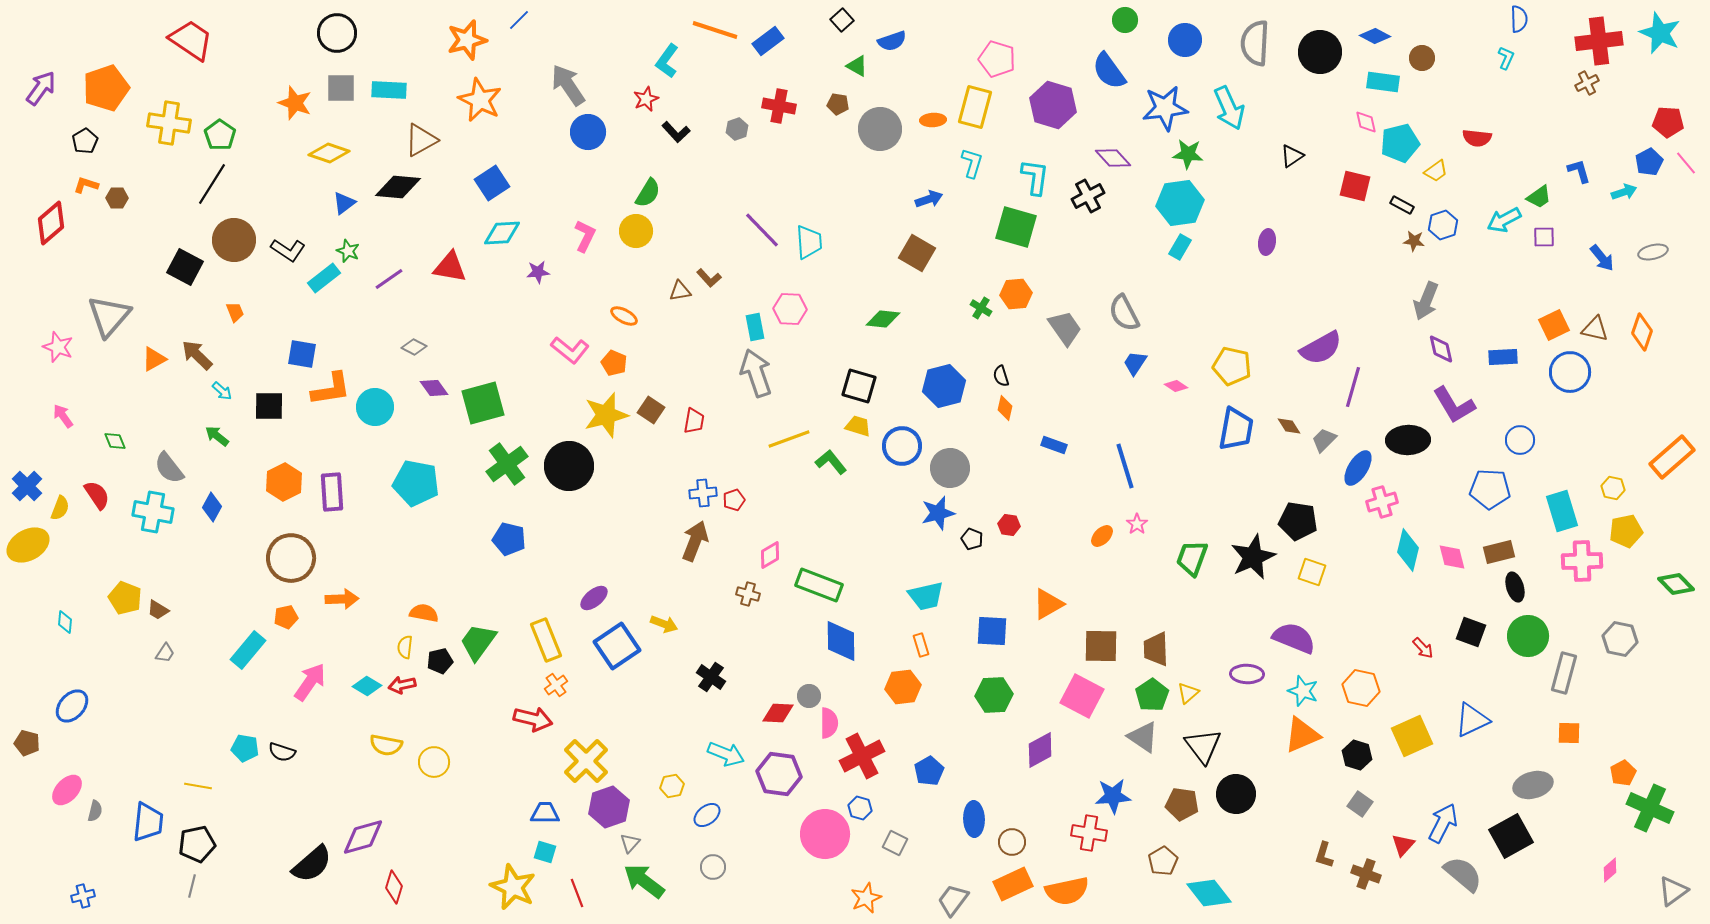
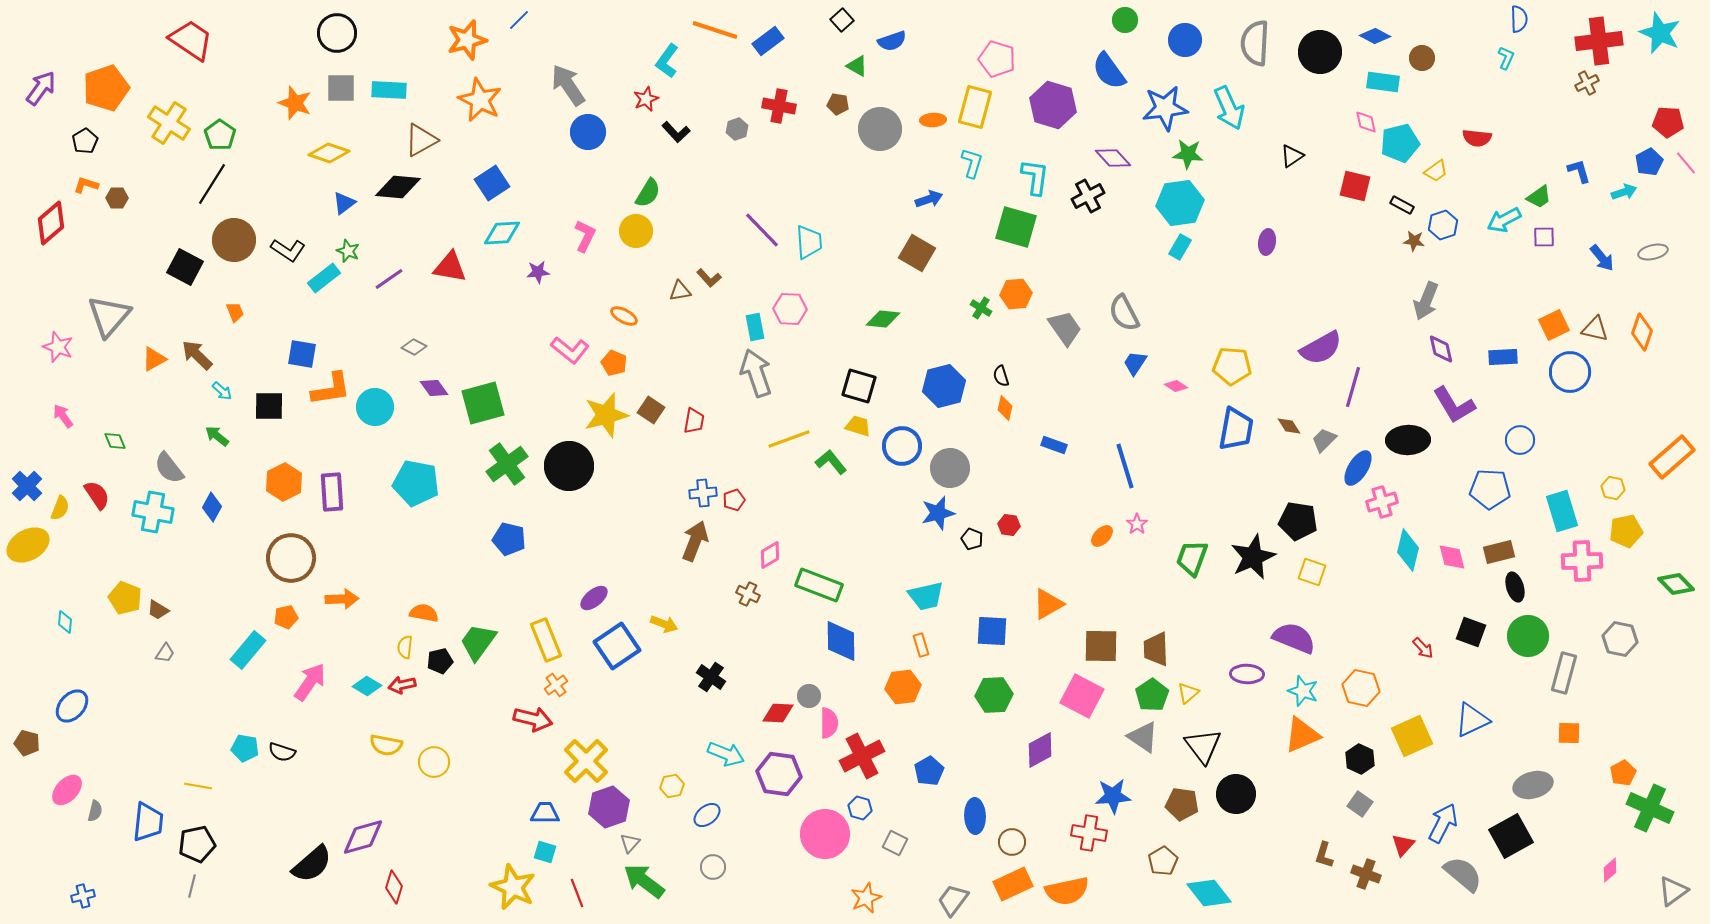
yellow cross at (169, 123): rotated 24 degrees clockwise
yellow pentagon at (1232, 366): rotated 9 degrees counterclockwise
brown cross at (748, 594): rotated 10 degrees clockwise
black hexagon at (1357, 755): moved 3 px right, 4 px down; rotated 8 degrees clockwise
blue ellipse at (974, 819): moved 1 px right, 3 px up
